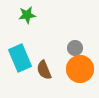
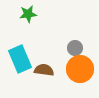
green star: moved 1 px right, 1 px up
cyan rectangle: moved 1 px down
brown semicircle: rotated 120 degrees clockwise
